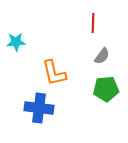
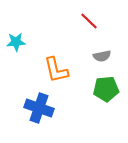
red line: moved 4 px left, 2 px up; rotated 48 degrees counterclockwise
gray semicircle: rotated 42 degrees clockwise
orange L-shape: moved 2 px right, 3 px up
blue cross: rotated 12 degrees clockwise
